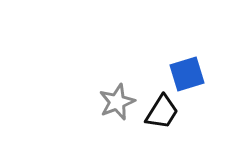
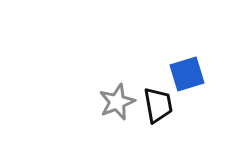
black trapezoid: moved 4 px left, 7 px up; rotated 42 degrees counterclockwise
